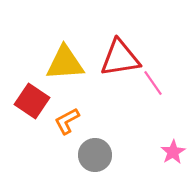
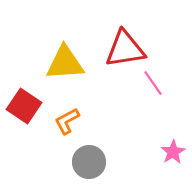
red triangle: moved 5 px right, 9 px up
red square: moved 8 px left, 5 px down
gray circle: moved 6 px left, 7 px down
